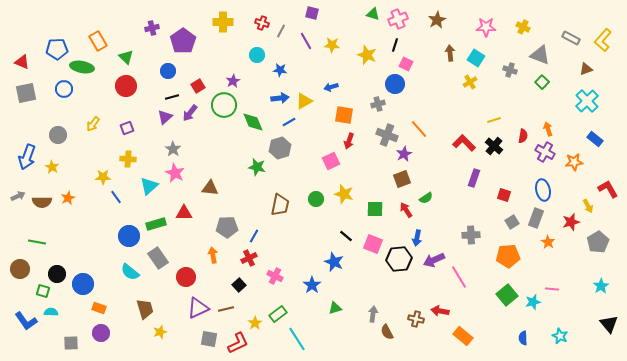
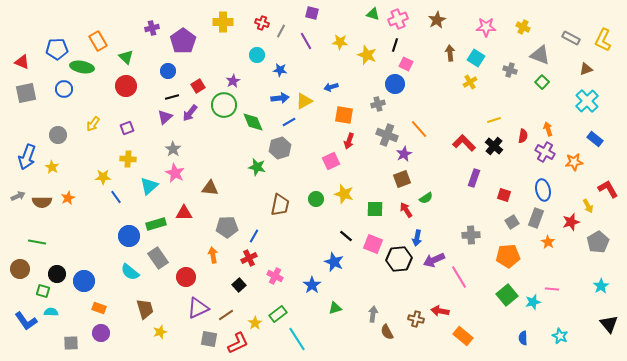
yellow L-shape at (603, 40): rotated 15 degrees counterclockwise
yellow star at (332, 45): moved 8 px right, 3 px up
blue circle at (83, 284): moved 1 px right, 3 px up
brown line at (226, 309): moved 6 px down; rotated 21 degrees counterclockwise
